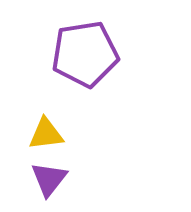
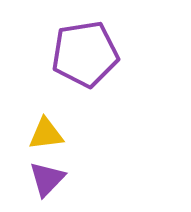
purple triangle: moved 2 px left; rotated 6 degrees clockwise
